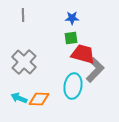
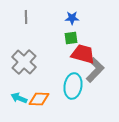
gray line: moved 3 px right, 2 px down
